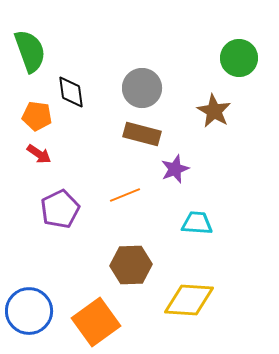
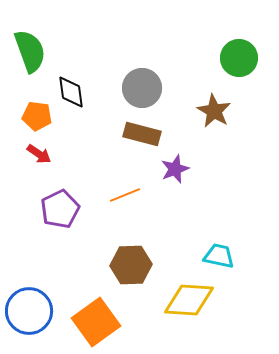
cyan trapezoid: moved 22 px right, 33 px down; rotated 8 degrees clockwise
